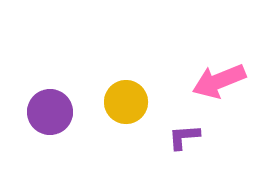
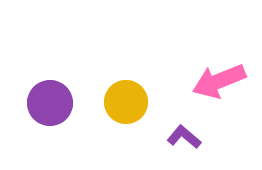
purple circle: moved 9 px up
purple L-shape: rotated 44 degrees clockwise
